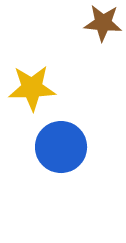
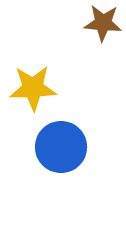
yellow star: moved 1 px right
